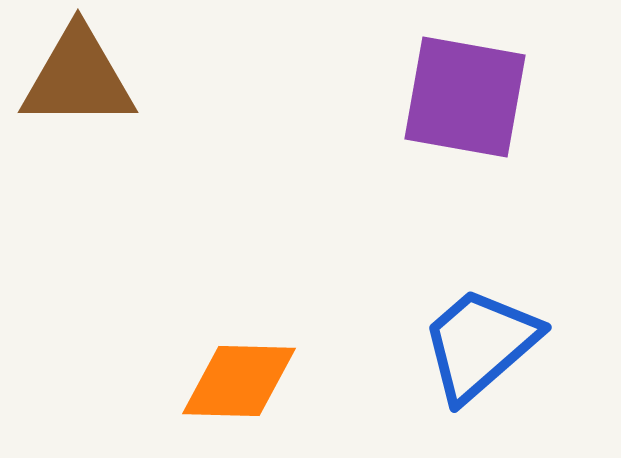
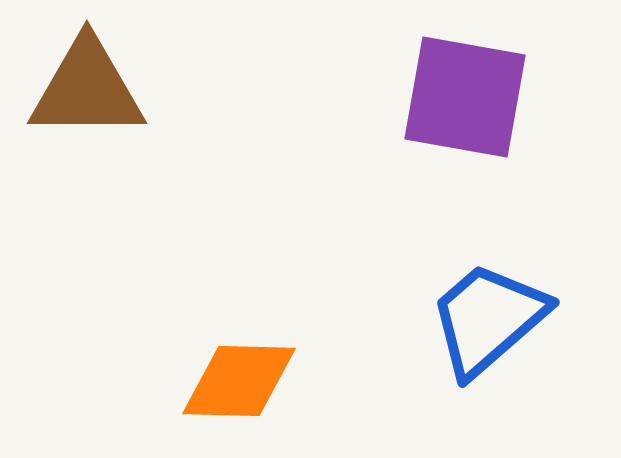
brown triangle: moved 9 px right, 11 px down
blue trapezoid: moved 8 px right, 25 px up
